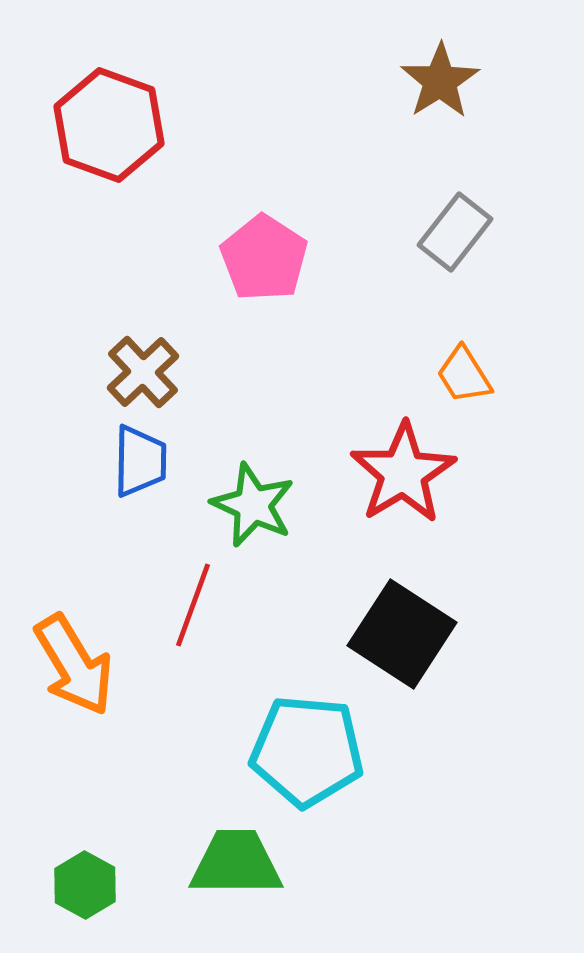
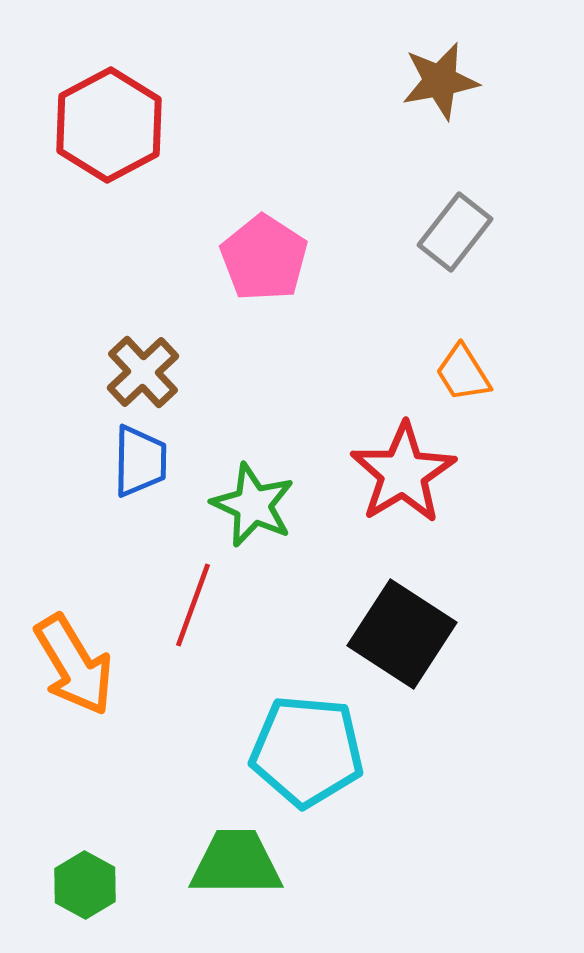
brown star: rotated 22 degrees clockwise
red hexagon: rotated 12 degrees clockwise
orange trapezoid: moved 1 px left, 2 px up
